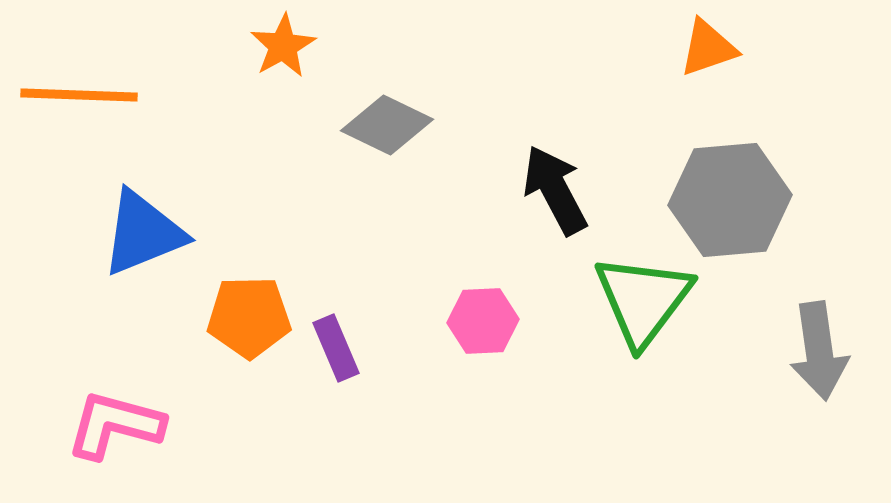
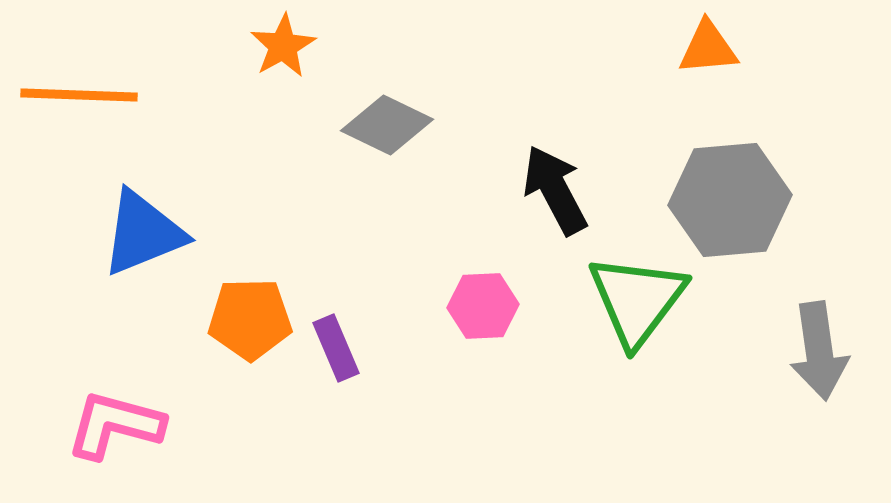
orange triangle: rotated 14 degrees clockwise
green triangle: moved 6 px left
orange pentagon: moved 1 px right, 2 px down
pink hexagon: moved 15 px up
